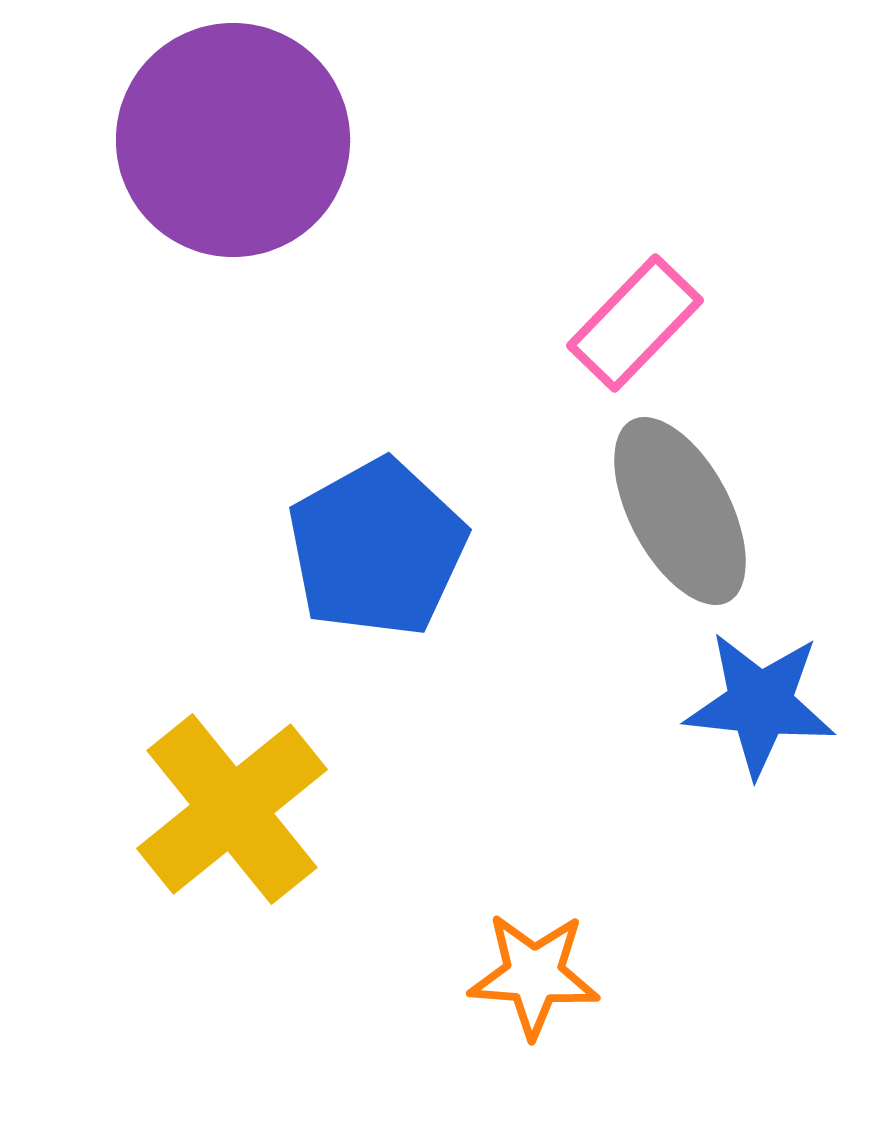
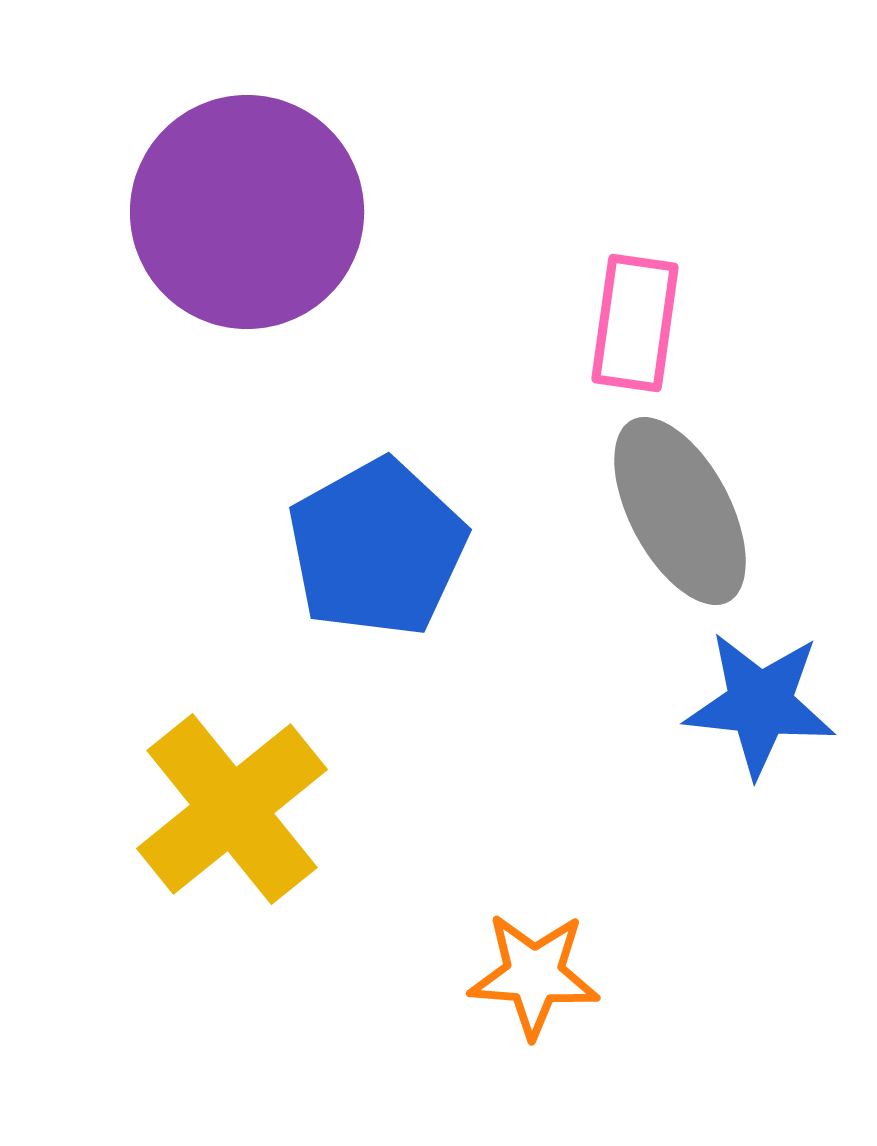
purple circle: moved 14 px right, 72 px down
pink rectangle: rotated 36 degrees counterclockwise
